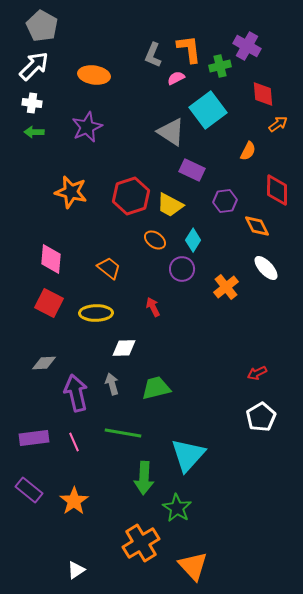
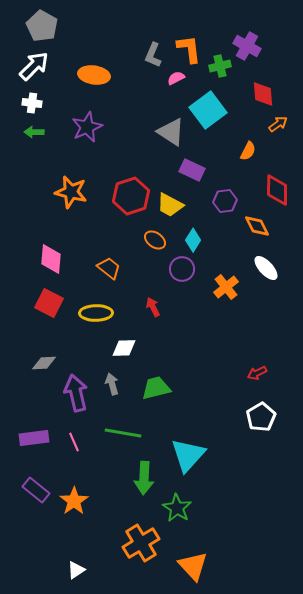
purple rectangle at (29, 490): moved 7 px right
